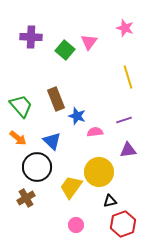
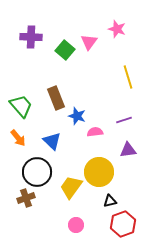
pink star: moved 8 px left, 1 px down
brown rectangle: moved 1 px up
orange arrow: rotated 12 degrees clockwise
black circle: moved 5 px down
brown cross: rotated 12 degrees clockwise
